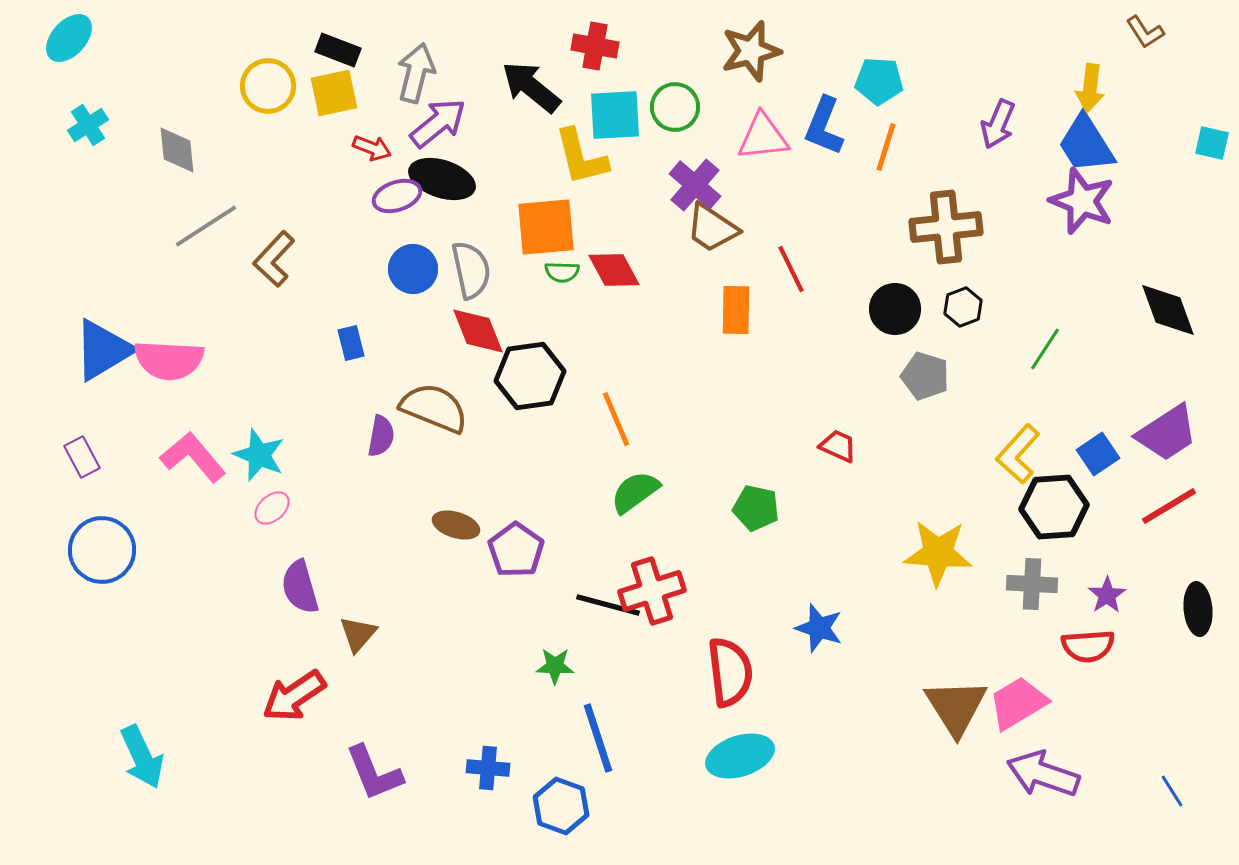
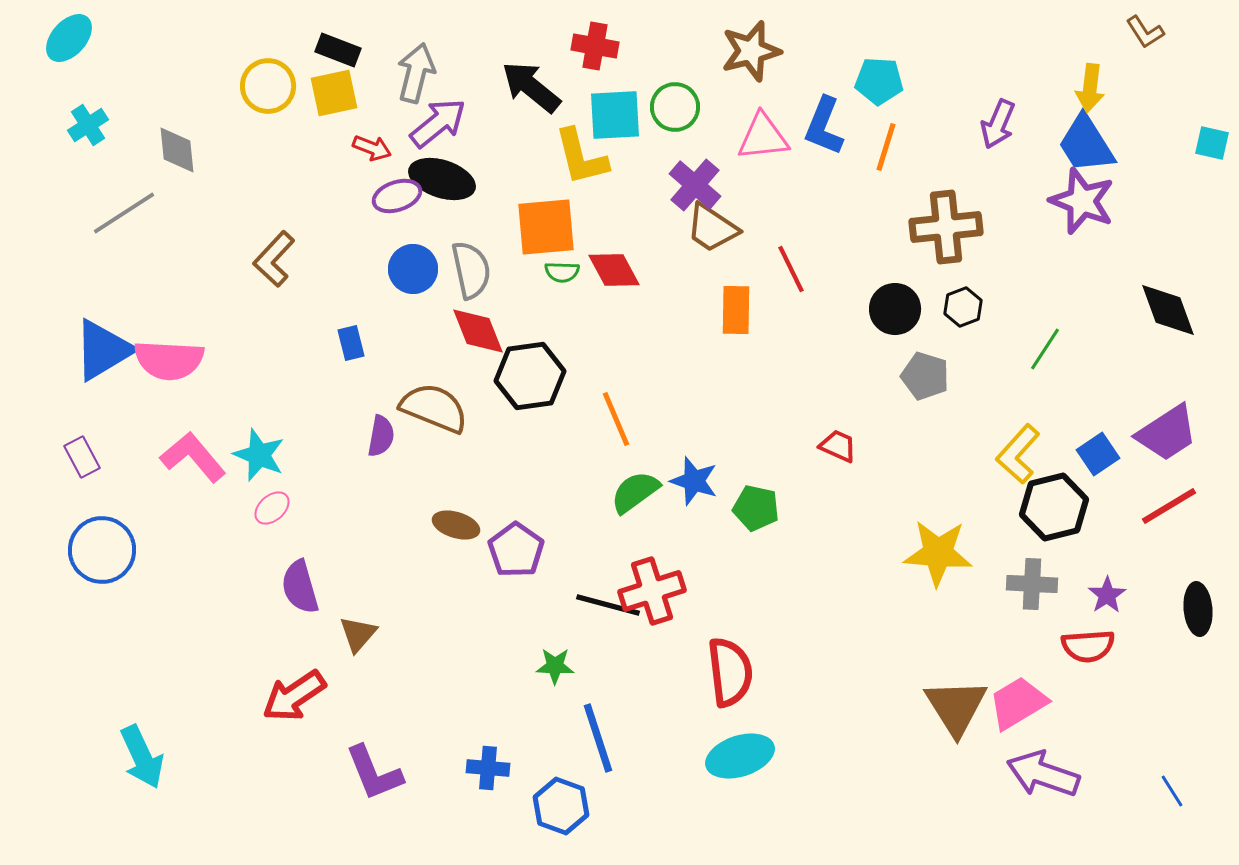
gray line at (206, 226): moved 82 px left, 13 px up
black hexagon at (1054, 507): rotated 10 degrees counterclockwise
blue star at (819, 628): moved 125 px left, 147 px up
